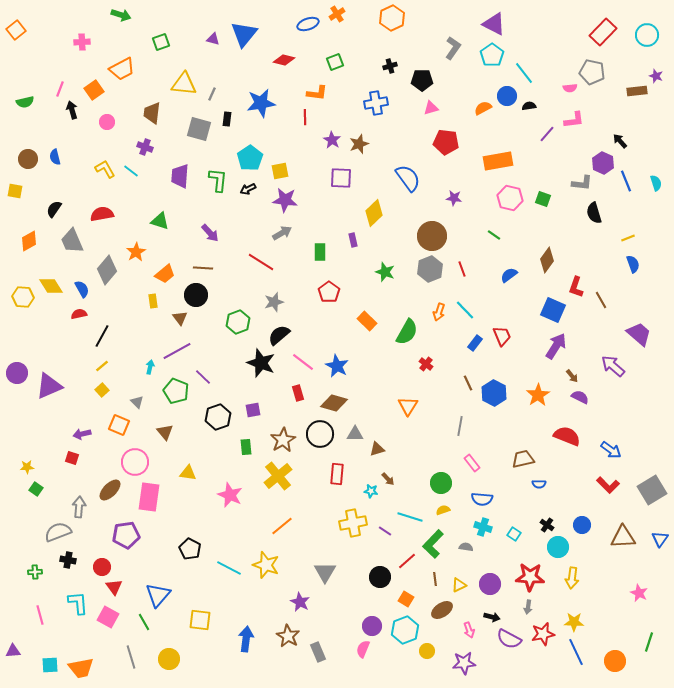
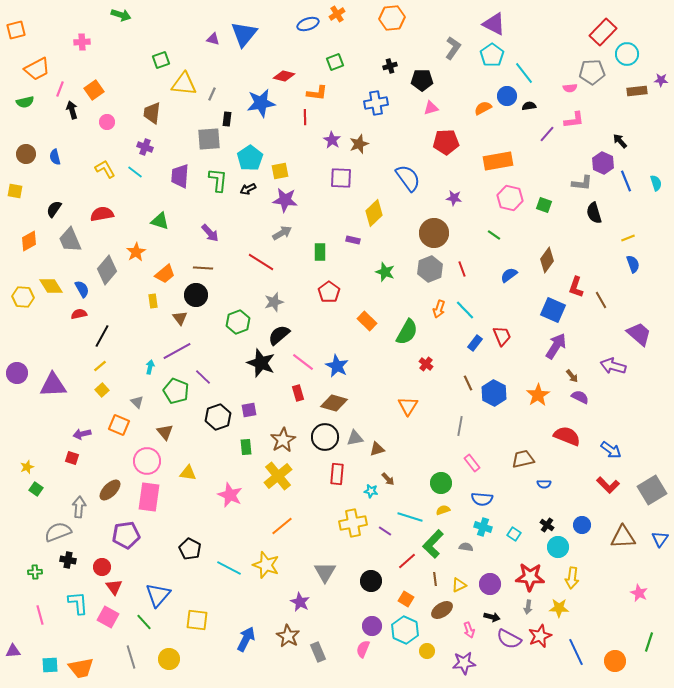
orange hexagon at (392, 18): rotated 20 degrees clockwise
orange square at (16, 30): rotated 24 degrees clockwise
cyan circle at (647, 35): moved 20 px left, 19 px down
green square at (161, 42): moved 18 px down
red diamond at (284, 60): moved 16 px down
orange trapezoid at (122, 69): moved 85 px left
gray pentagon at (592, 72): rotated 15 degrees counterclockwise
purple star at (656, 76): moved 5 px right, 4 px down; rotated 16 degrees counterclockwise
gray square at (199, 129): moved 10 px right, 10 px down; rotated 20 degrees counterclockwise
red pentagon at (446, 142): rotated 10 degrees counterclockwise
brown circle at (28, 159): moved 2 px left, 5 px up
cyan line at (131, 171): moved 4 px right, 1 px down
green square at (543, 199): moved 1 px right, 6 px down
brown circle at (432, 236): moved 2 px right, 3 px up
purple rectangle at (353, 240): rotated 64 degrees counterclockwise
gray trapezoid at (72, 241): moved 2 px left, 1 px up
orange arrow at (439, 312): moved 3 px up
yellow line at (102, 366): moved 2 px left
purple arrow at (613, 366): rotated 25 degrees counterclockwise
purple triangle at (49, 386): moved 4 px right, 1 px up; rotated 20 degrees clockwise
purple square at (253, 410): moved 4 px left
black circle at (320, 434): moved 5 px right, 3 px down
gray triangle at (355, 434): moved 4 px down; rotated 12 degrees counterclockwise
pink circle at (135, 462): moved 12 px right, 1 px up
yellow star at (27, 467): rotated 16 degrees counterclockwise
blue semicircle at (539, 484): moved 5 px right
black circle at (380, 577): moved 9 px left, 4 px down
yellow square at (200, 620): moved 3 px left
green line at (144, 622): rotated 12 degrees counterclockwise
yellow star at (574, 622): moved 15 px left, 14 px up
cyan hexagon at (405, 630): rotated 16 degrees counterclockwise
red star at (543, 634): moved 3 px left, 2 px down; rotated 10 degrees counterclockwise
blue arrow at (246, 639): rotated 20 degrees clockwise
